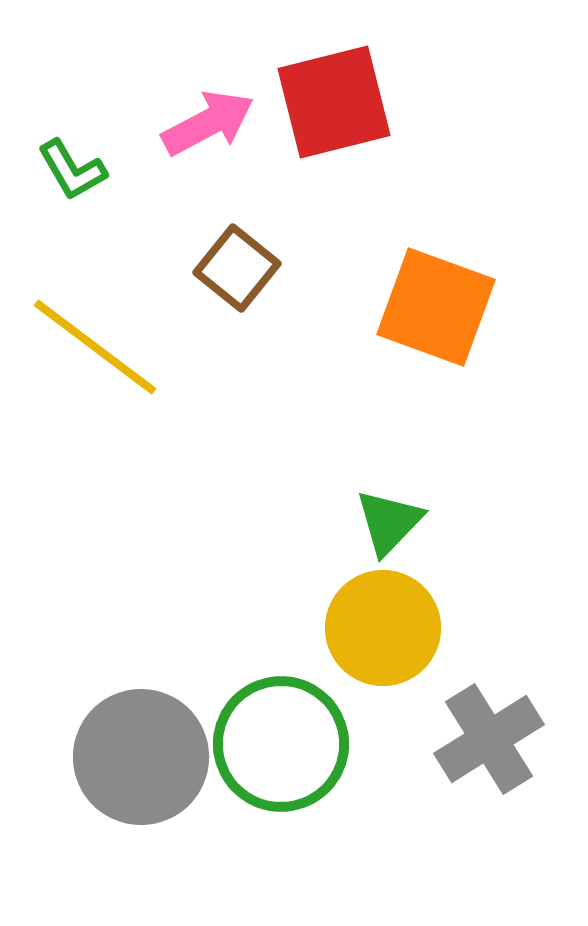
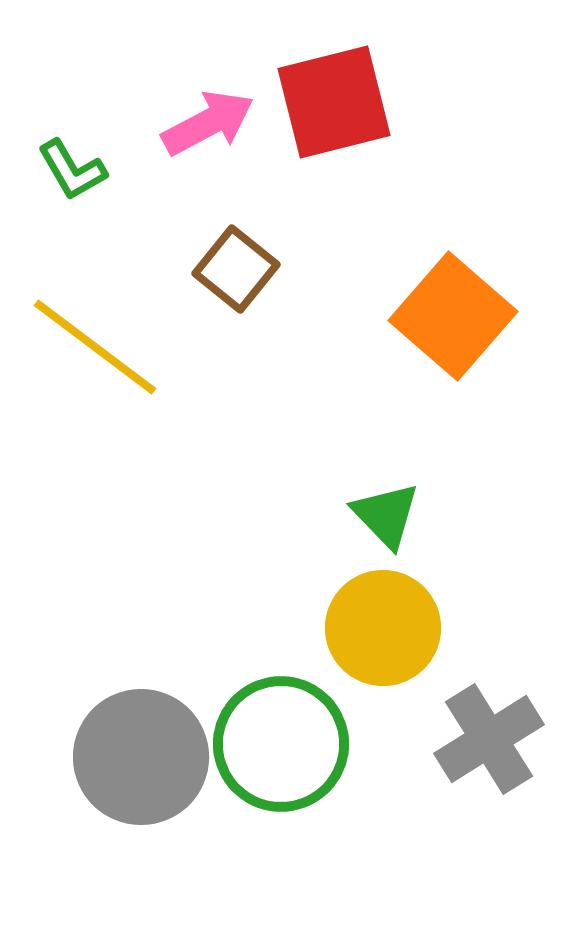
brown square: moved 1 px left, 1 px down
orange square: moved 17 px right, 9 px down; rotated 21 degrees clockwise
green triangle: moved 3 px left, 7 px up; rotated 28 degrees counterclockwise
